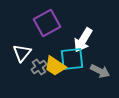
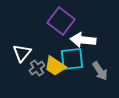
purple square: moved 14 px right, 2 px up; rotated 24 degrees counterclockwise
white arrow: rotated 65 degrees clockwise
gray cross: moved 2 px left, 1 px down
gray arrow: rotated 30 degrees clockwise
